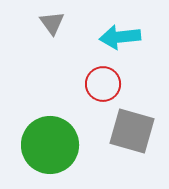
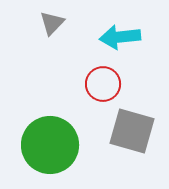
gray triangle: rotated 20 degrees clockwise
